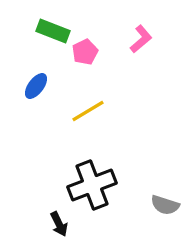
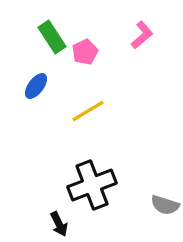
green rectangle: moved 1 px left, 6 px down; rotated 36 degrees clockwise
pink L-shape: moved 1 px right, 4 px up
